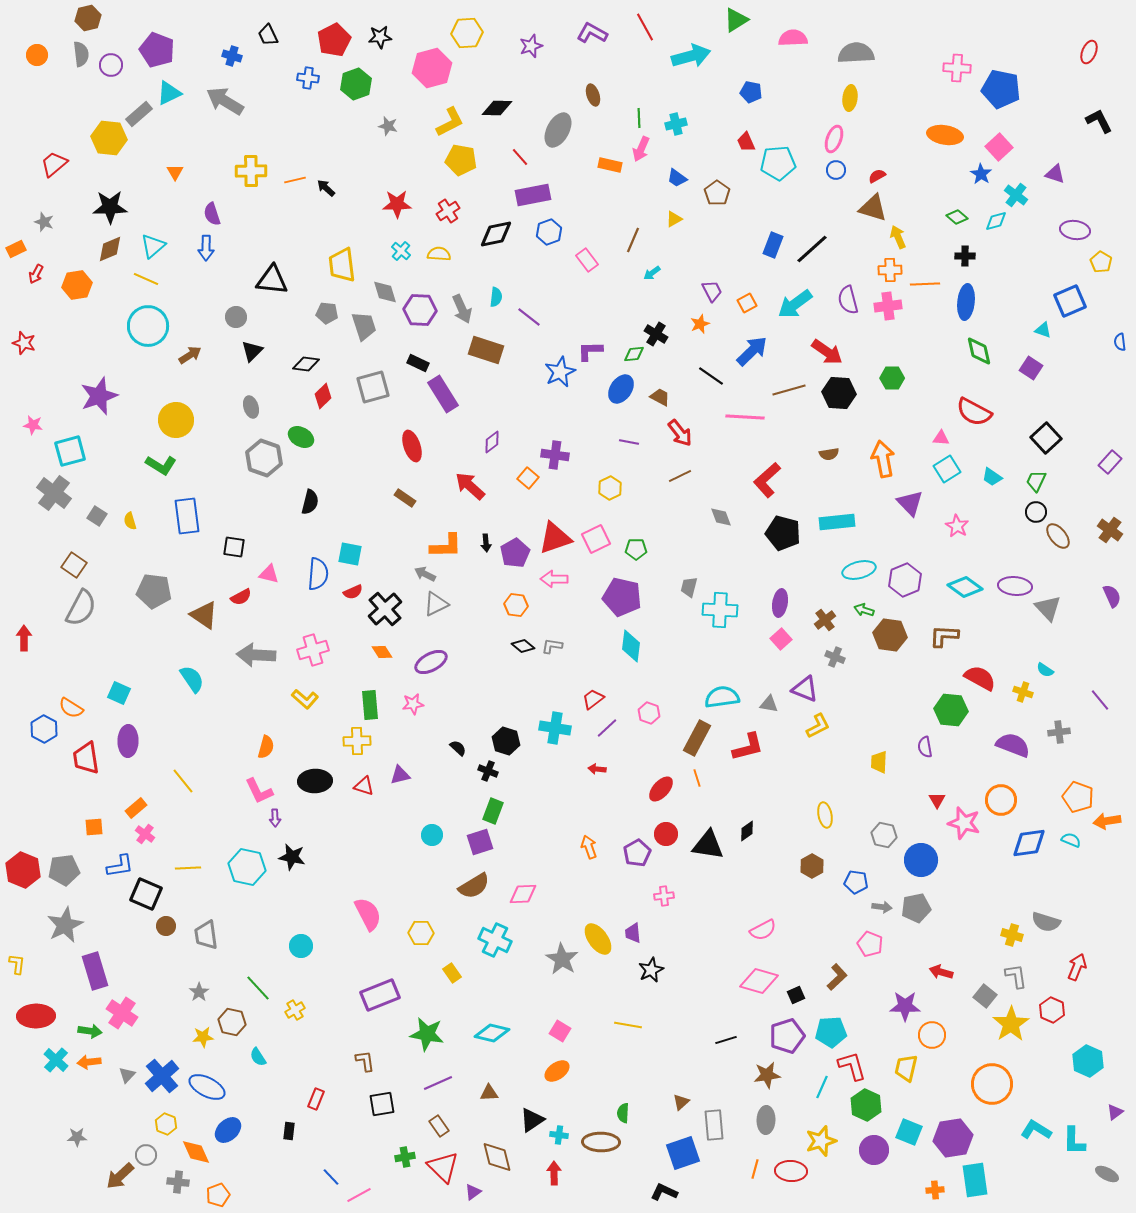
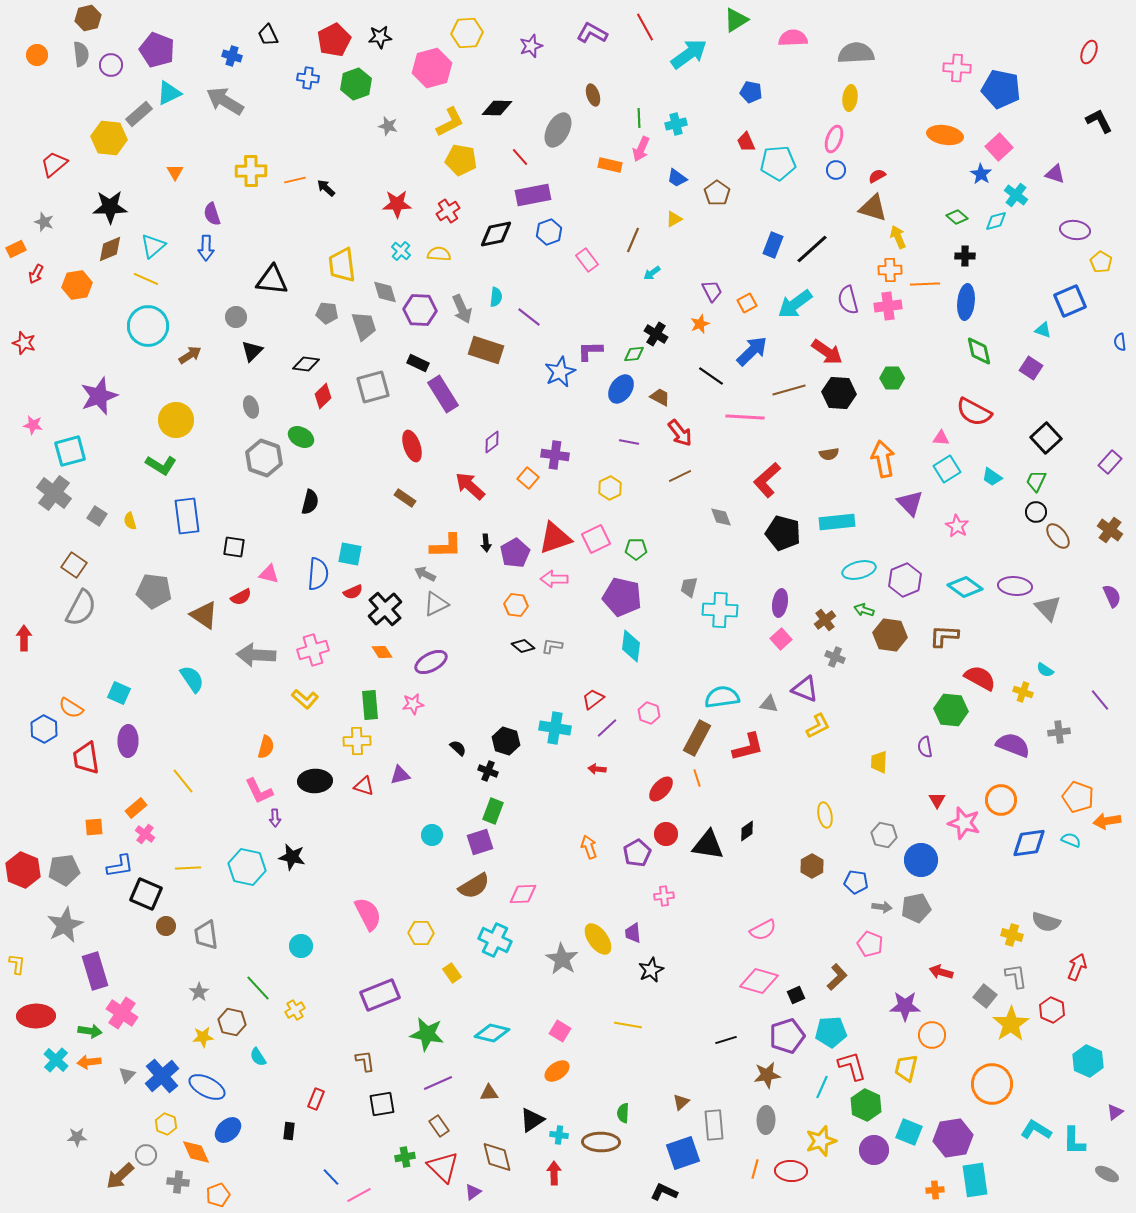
cyan arrow at (691, 56): moved 2 px left, 2 px up; rotated 21 degrees counterclockwise
